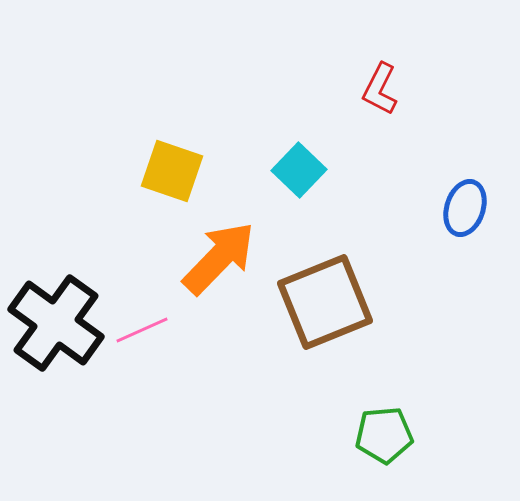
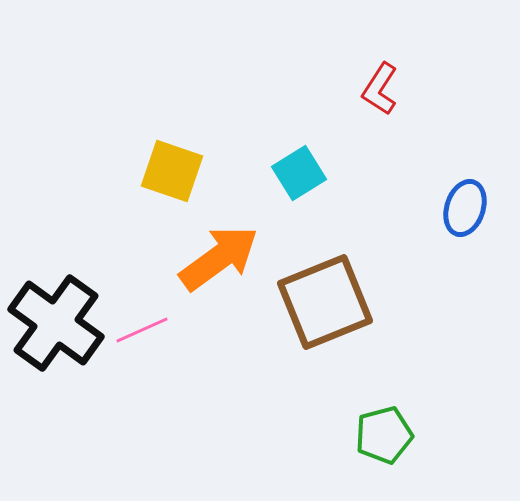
red L-shape: rotated 6 degrees clockwise
cyan square: moved 3 px down; rotated 14 degrees clockwise
orange arrow: rotated 10 degrees clockwise
green pentagon: rotated 10 degrees counterclockwise
